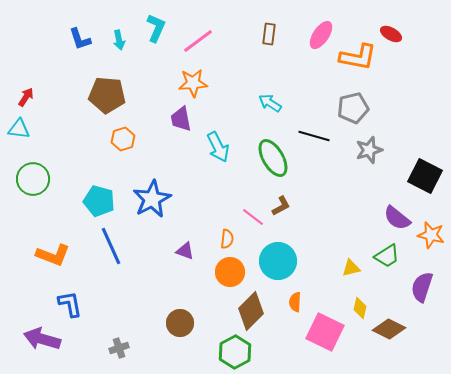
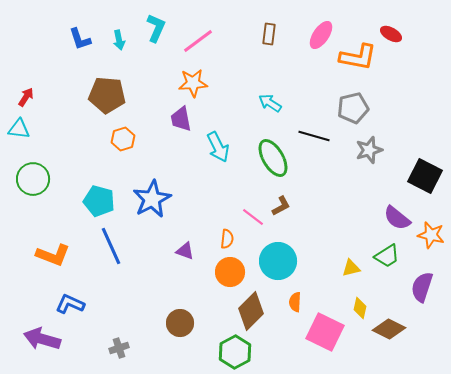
blue L-shape at (70, 304): rotated 56 degrees counterclockwise
